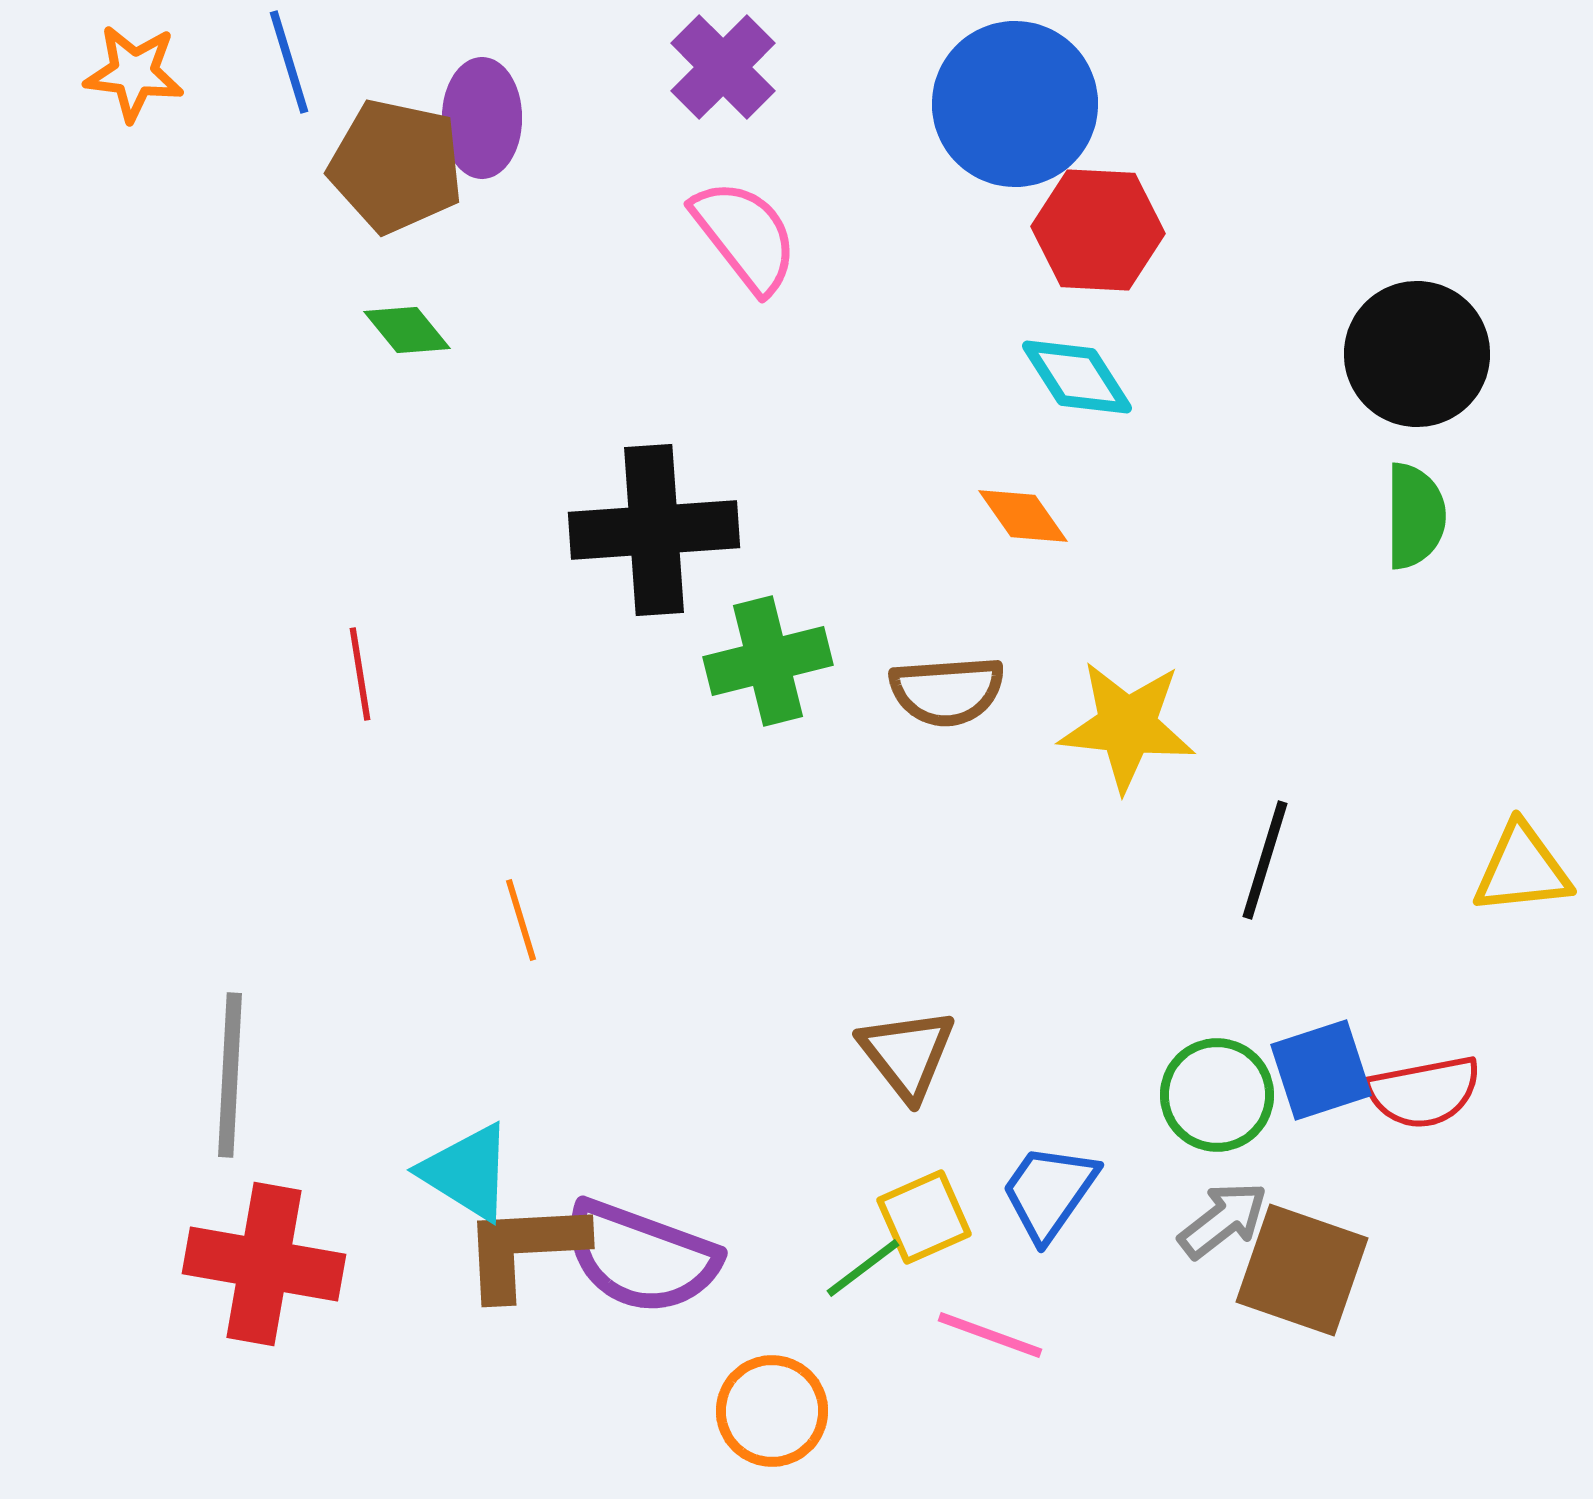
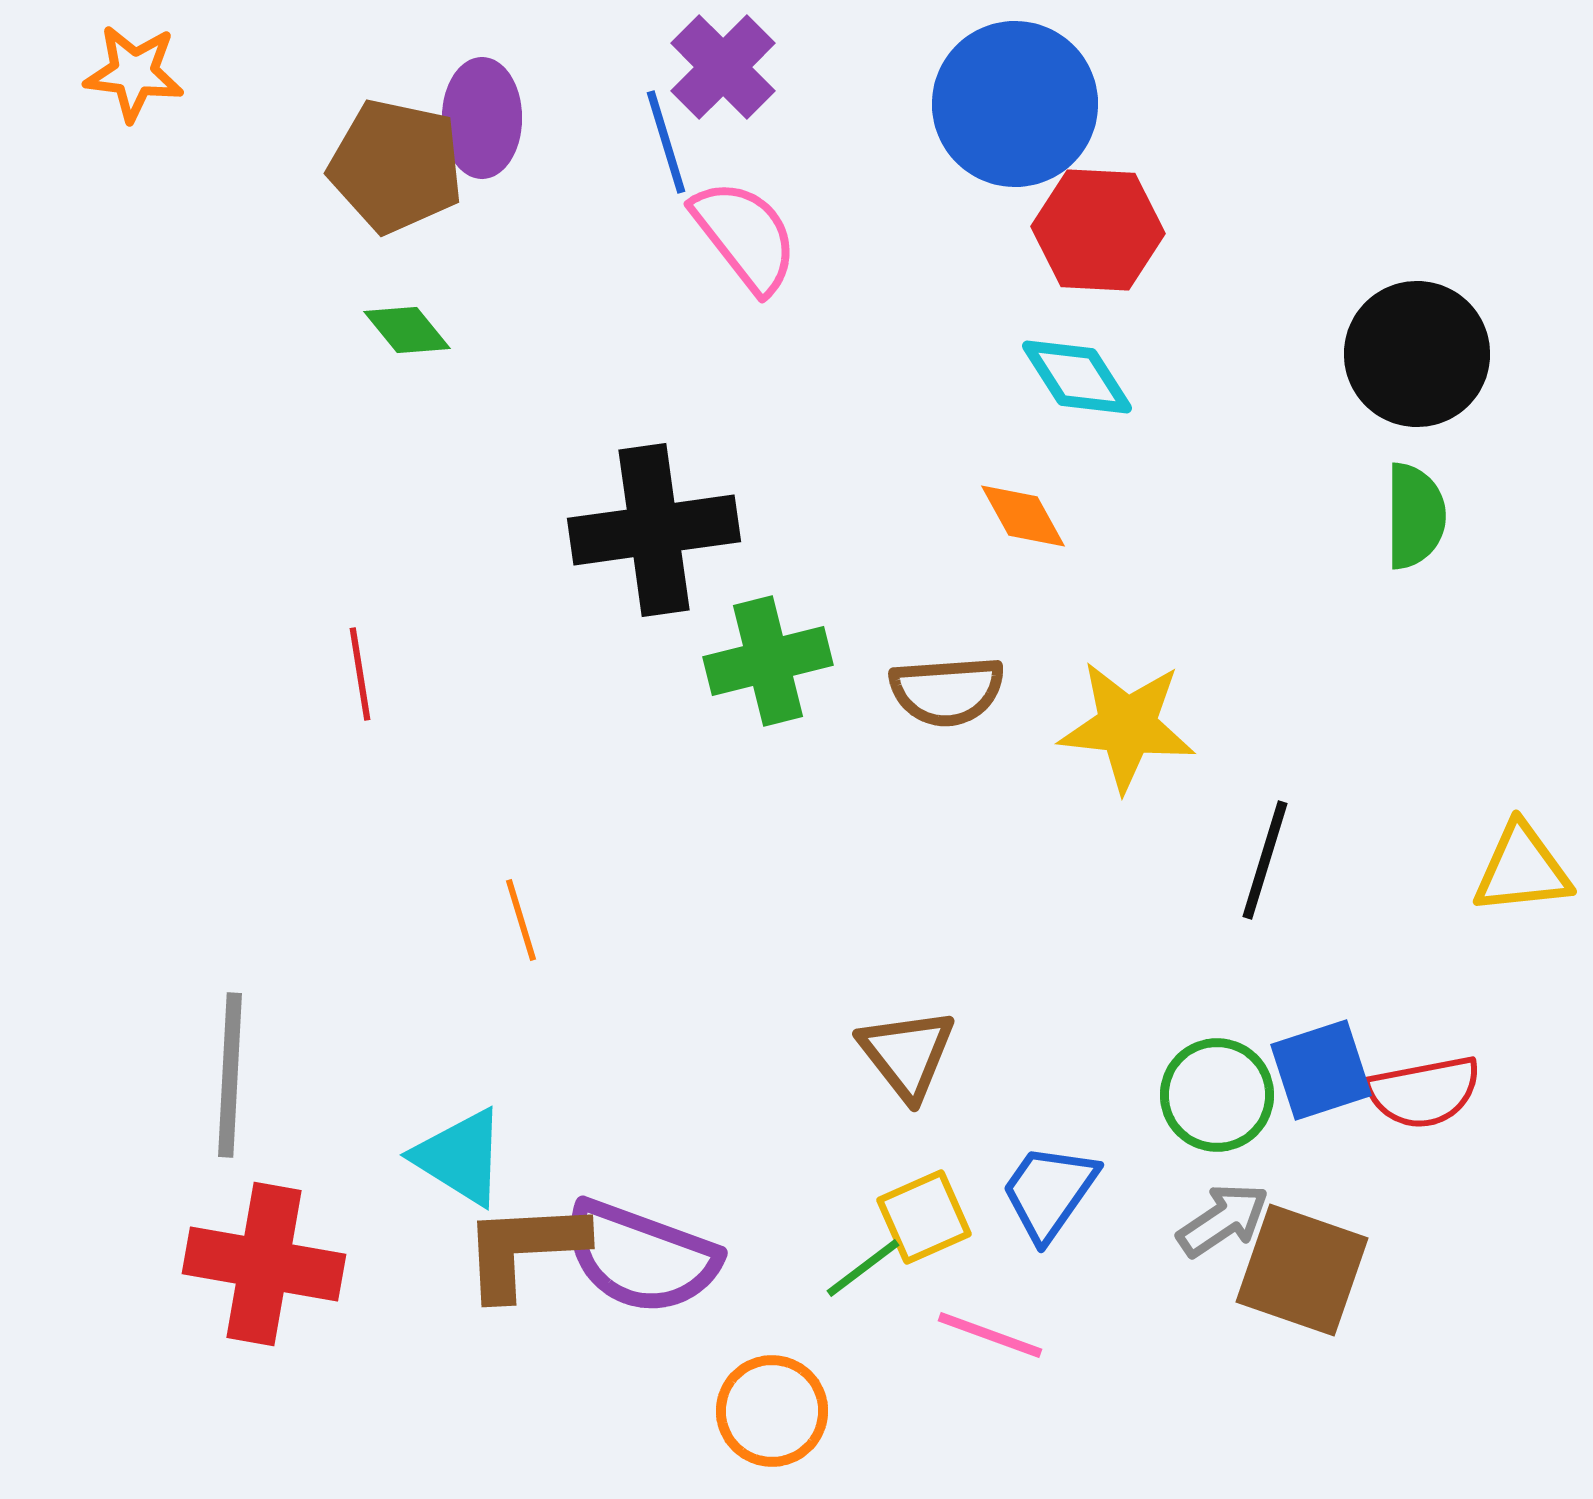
blue line: moved 377 px right, 80 px down
orange diamond: rotated 6 degrees clockwise
black cross: rotated 4 degrees counterclockwise
cyan triangle: moved 7 px left, 15 px up
gray arrow: rotated 4 degrees clockwise
